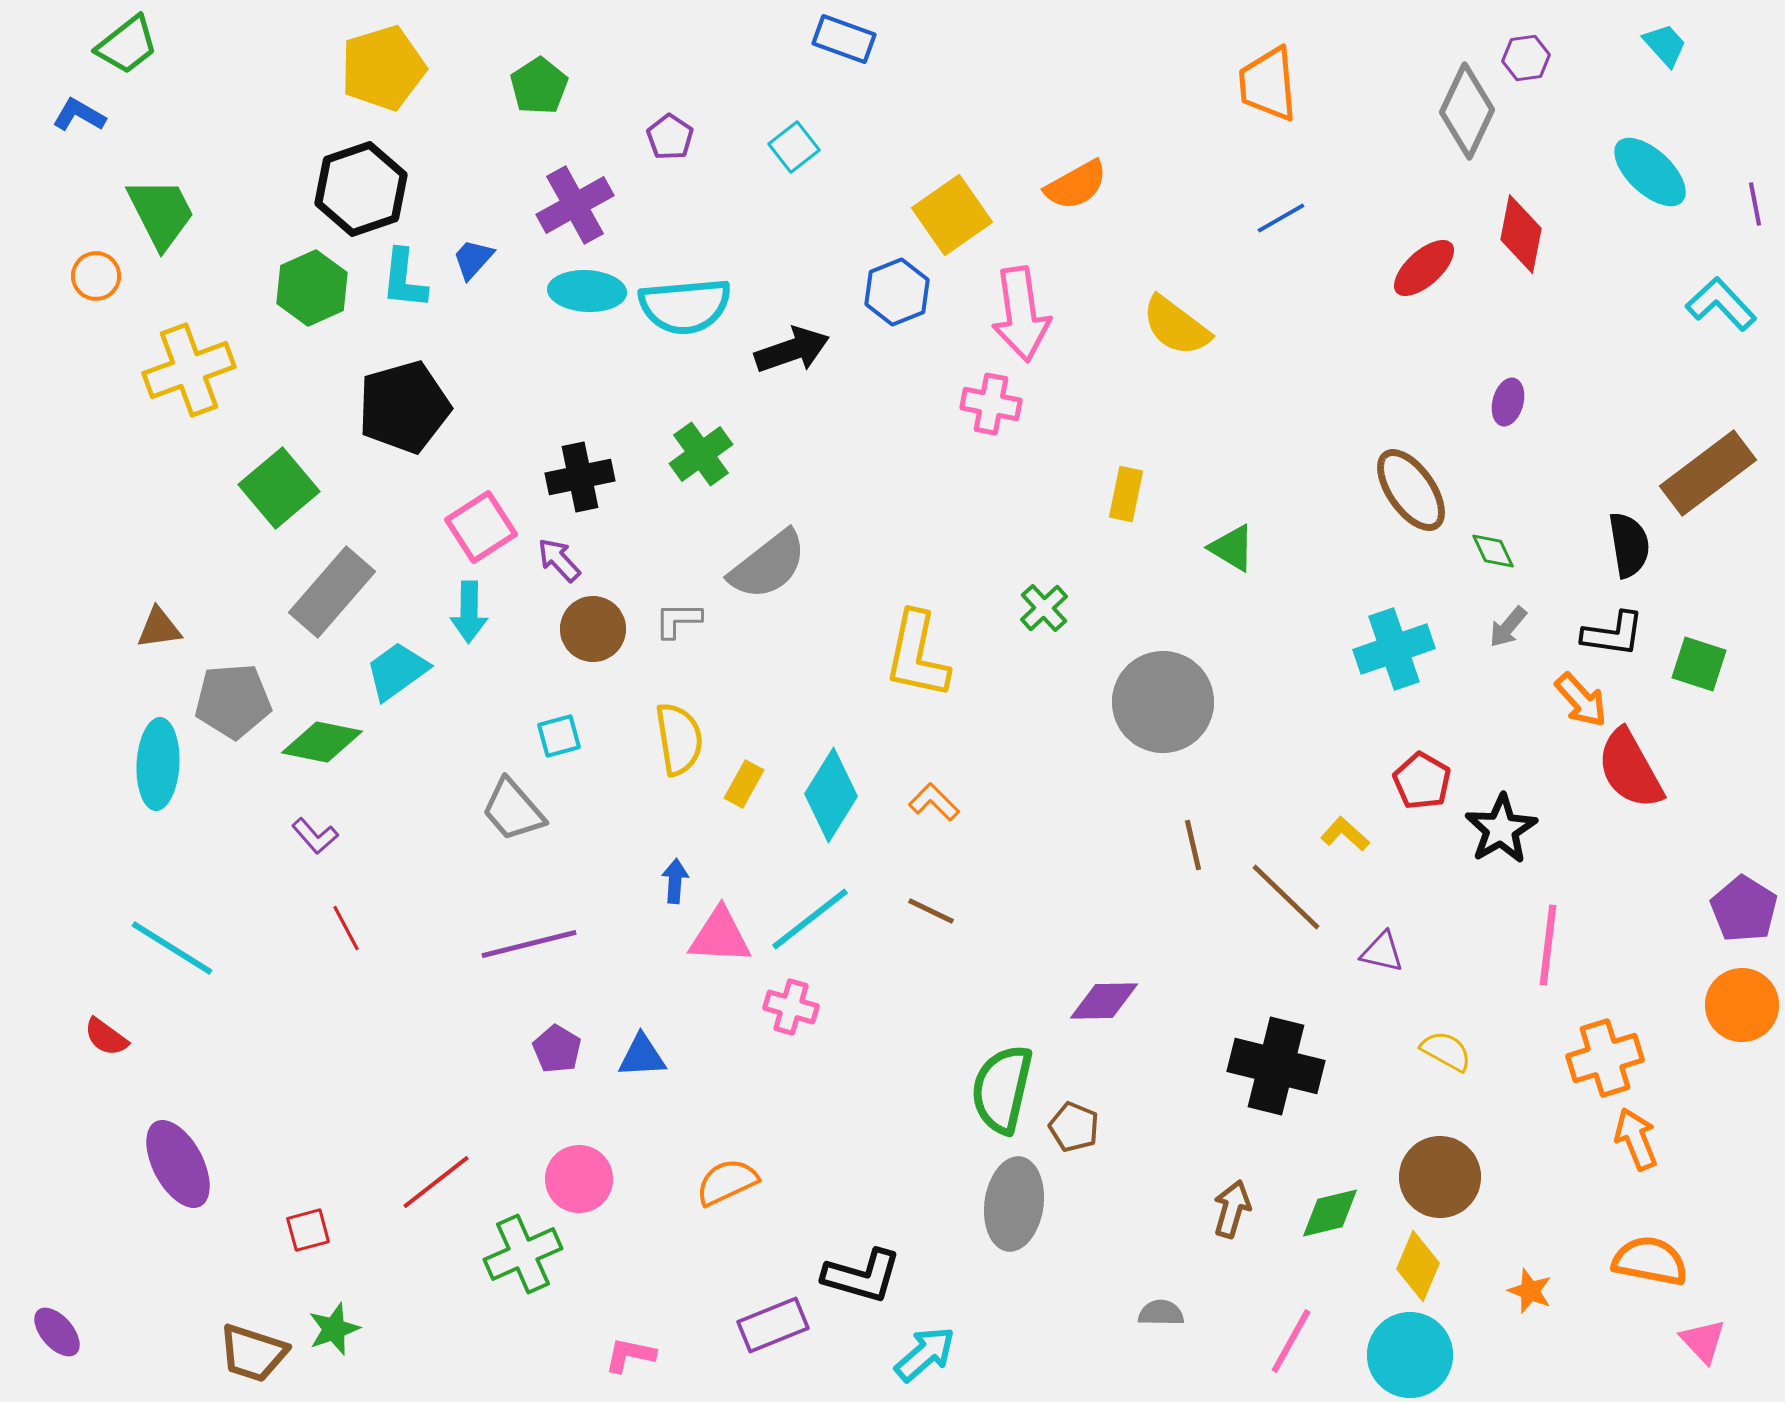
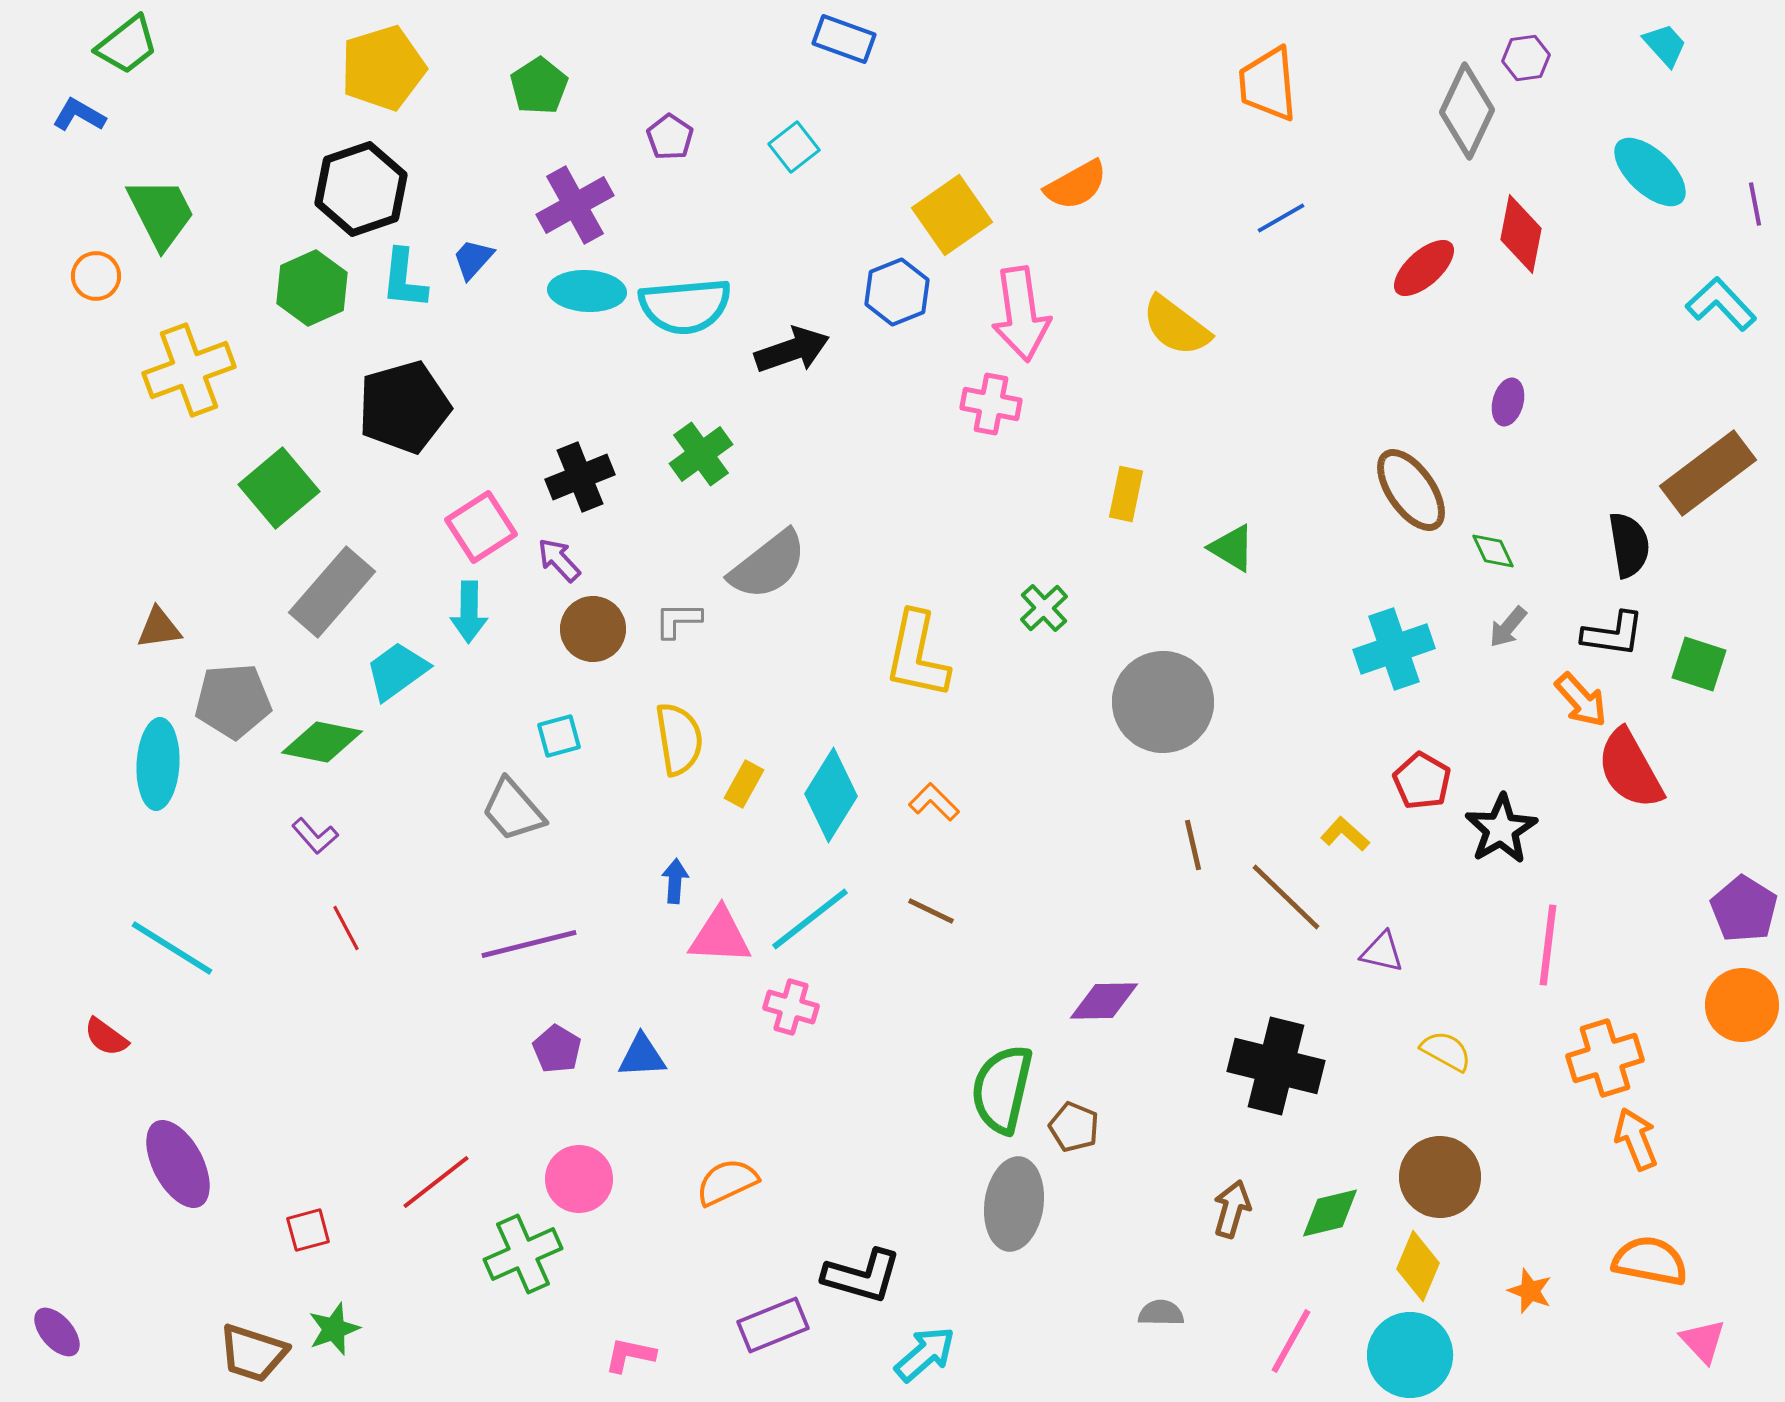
black cross at (580, 477): rotated 10 degrees counterclockwise
